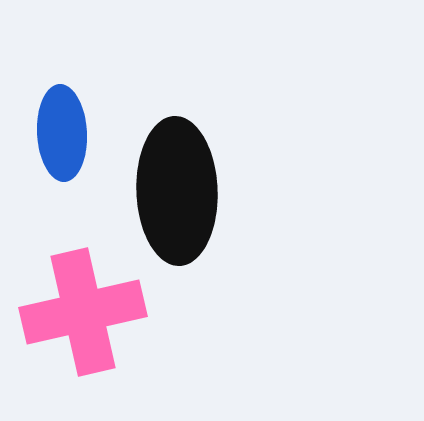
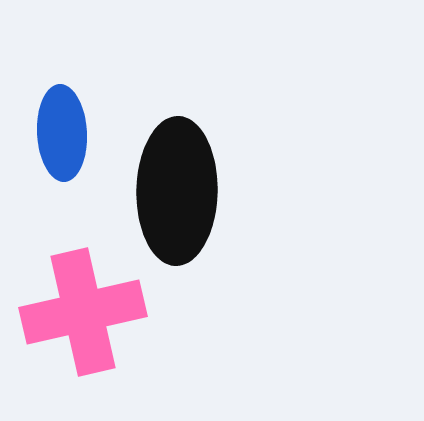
black ellipse: rotated 3 degrees clockwise
